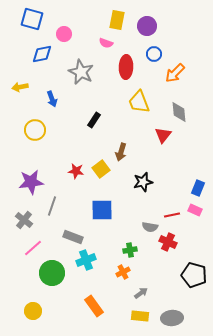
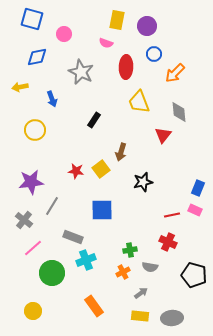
blue diamond at (42, 54): moved 5 px left, 3 px down
gray line at (52, 206): rotated 12 degrees clockwise
gray semicircle at (150, 227): moved 40 px down
